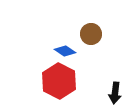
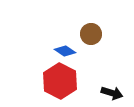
red hexagon: moved 1 px right
black arrow: moved 3 px left; rotated 80 degrees counterclockwise
